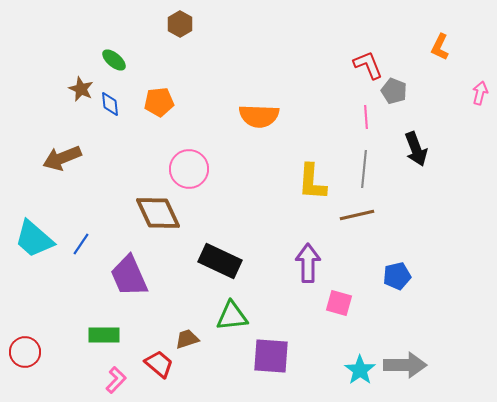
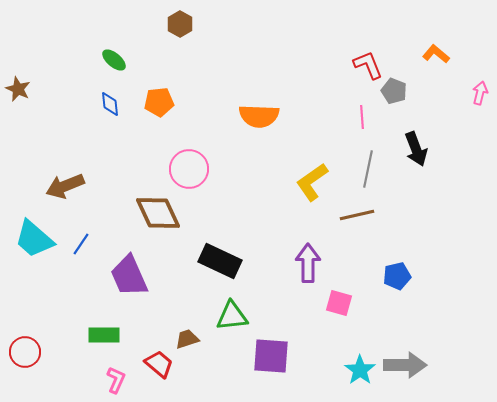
orange L-shape: moved 4 px left, 7 px down; rotated 104 degrees clockwise
brown star: moved 63 px left
pink line: moved 4 px left
brown arrow: moved 3 px right, 28 px down
gray line: moved 4 px right; rotated 6 degrees clockwise
yellow L-shape: rotated 51 degrees clockwise
pink L-shape: rotated 20 degrees counterclockwise
